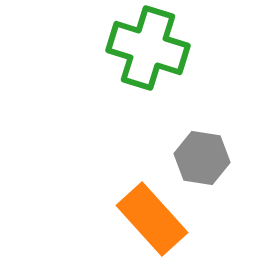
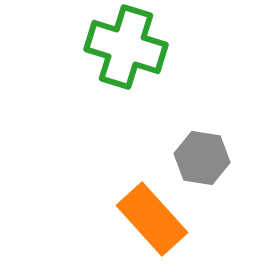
green cross: moved 22 px left, 1 px up
